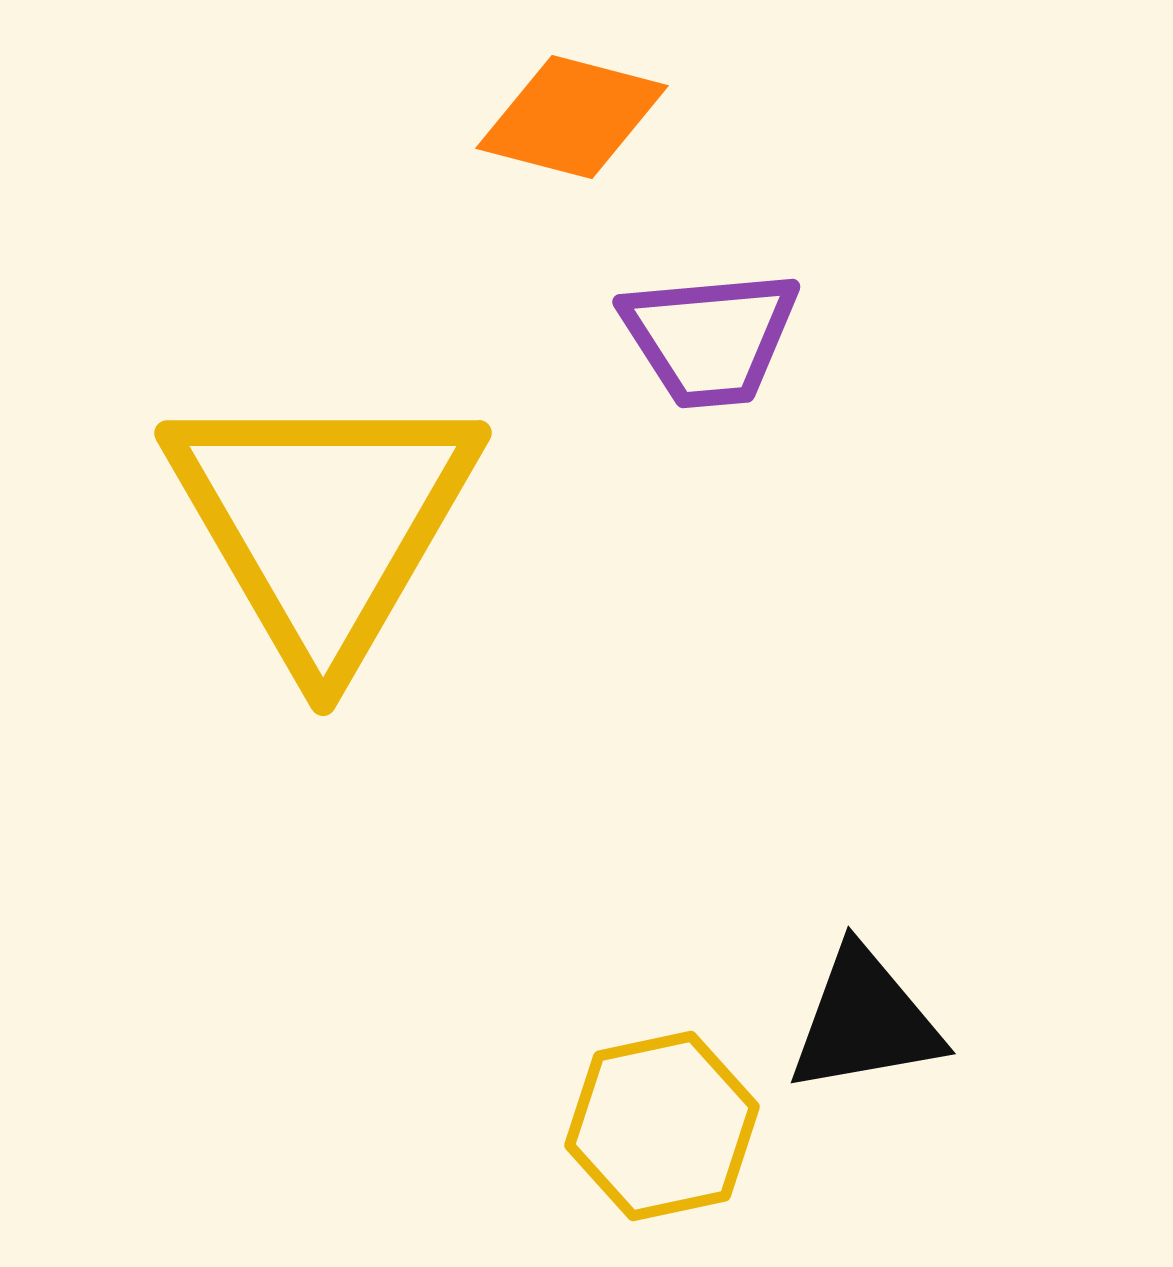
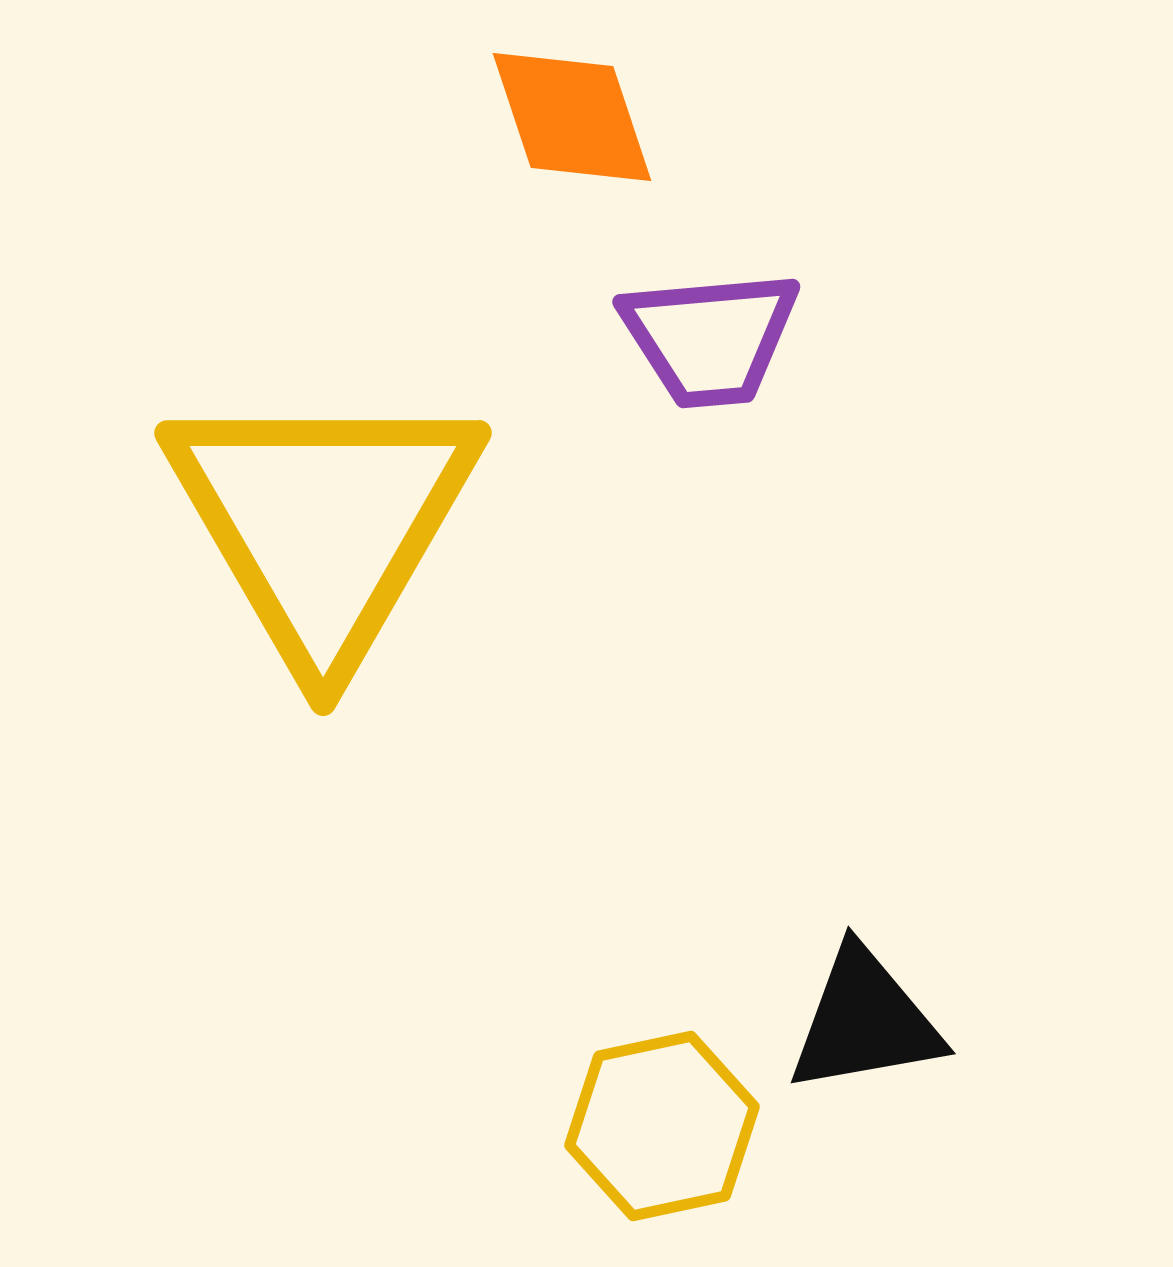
orange diamond: rotated 57 degrees clockwise
